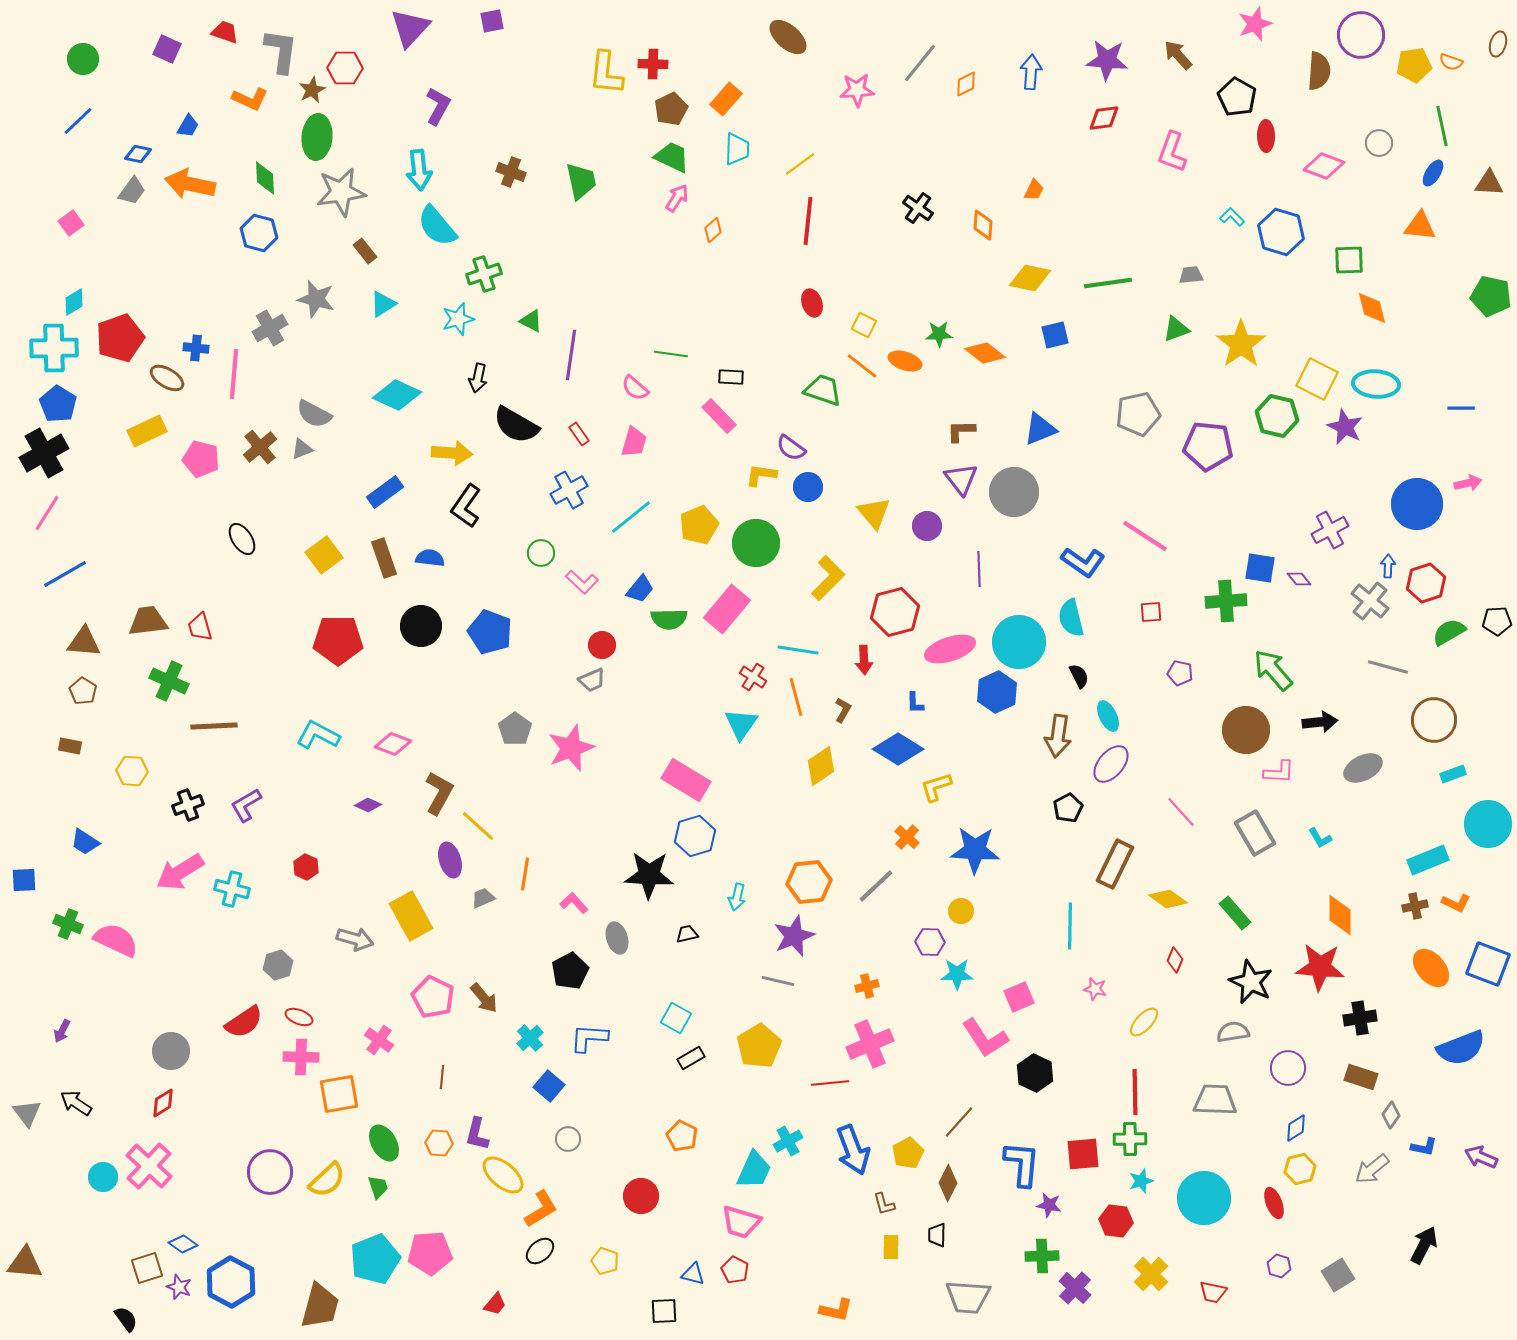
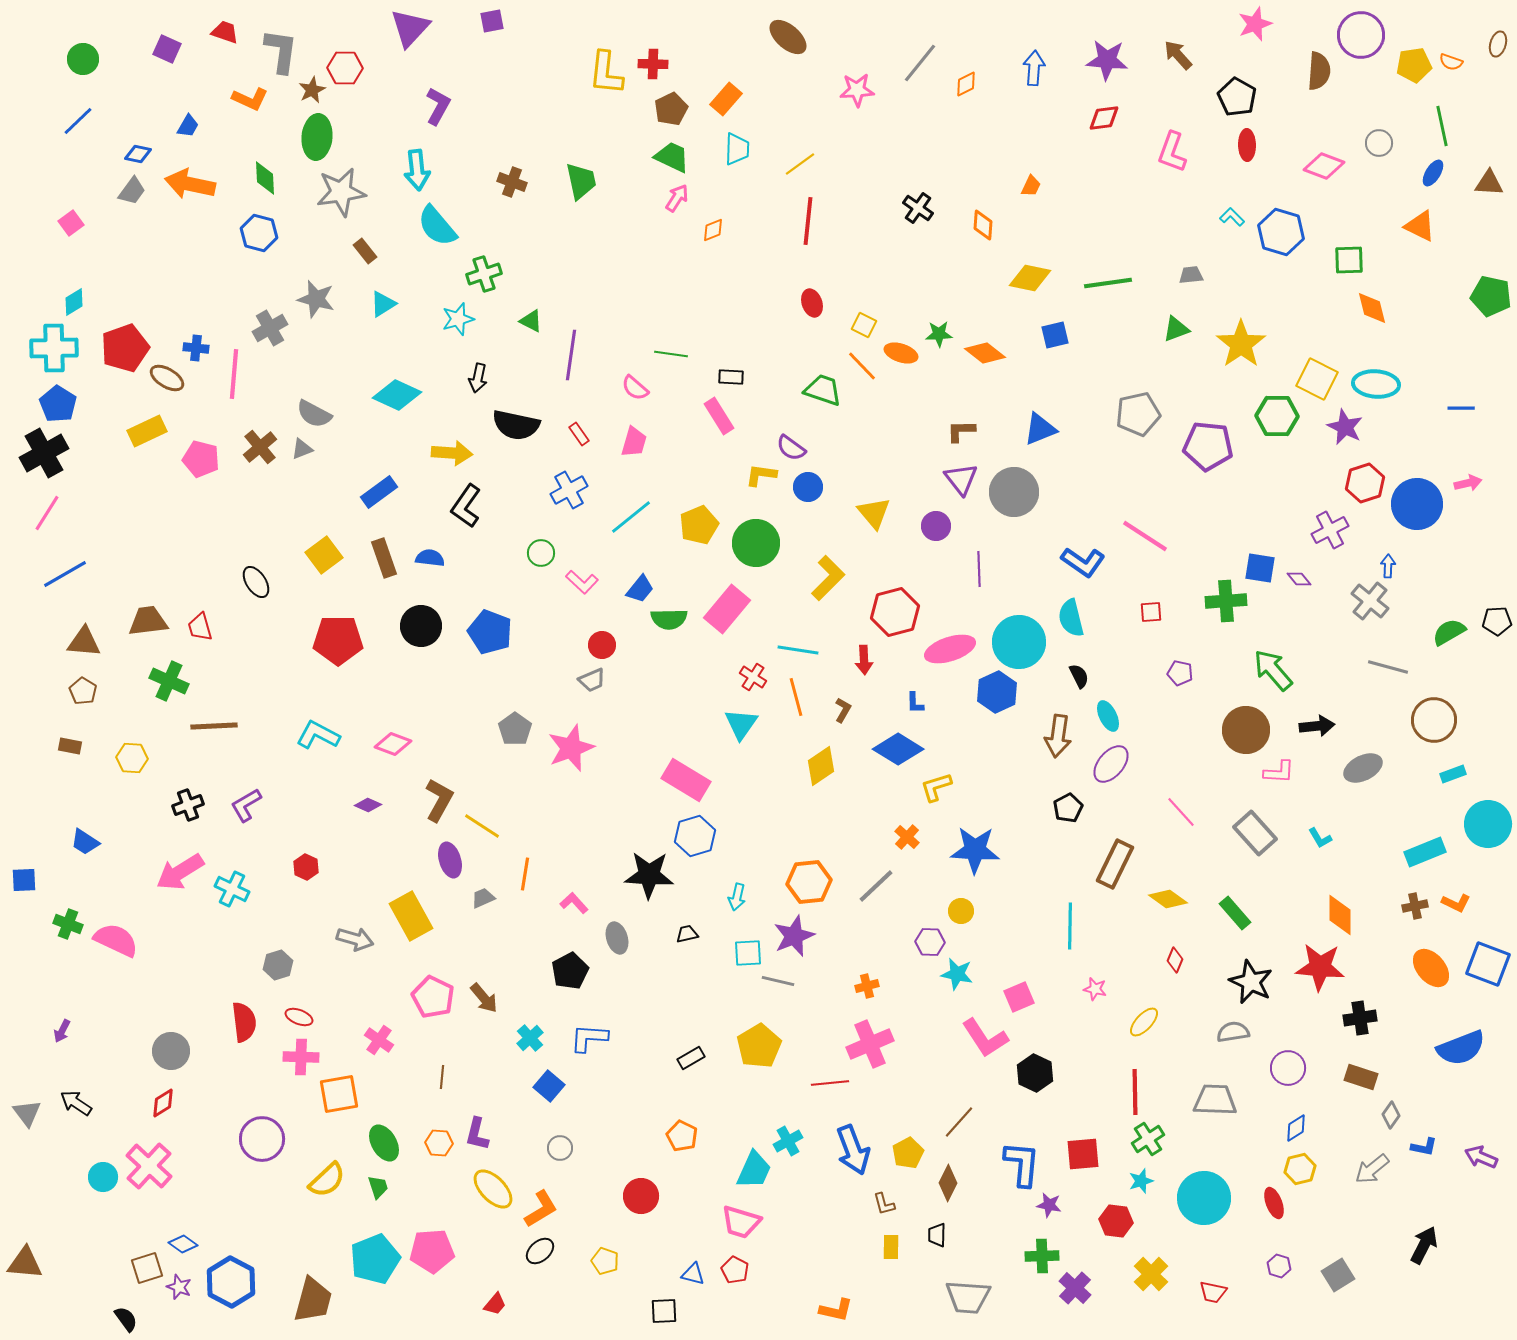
blue arrow at (1031, 72): moved 3 px right, 4 px up
red ellipse at (1266, 136): moved 19 px left, 9 px down
cyan arrow at (419, 170): moved 2 px left
brown cross at (511, 172): moved 1 px right, 10 px down
orange trapezoid at (1034, 190): moved 3 px left, 4 px up
orange triangle at (1420, 226): rotated 20 degrees clockwise
orange diamond at (713, 230): rotated 20 degrees clockwise
red pentagon at (120, 338): moved 5 px right, 10 px down
orange ellipse at (905, 361): moved 4 px left, 8 px up
orange line at (862, 366): rotated 8 degrees clockwise
pink rectangle at (719, 416): rotated 12 degrees clockwise
green hexagon at (1277, 416): rotated 12 degrees counterclockwise
black semicircle at (516, 425): rotated 18 degrees counterclockwise
blue rectangle at (385, 492): moved 6 px left
purple circle at (927, 526): moved 9 px right
black ellipse at (242, 539): moved 14 px right, 43 px down
red hexagon at (1426, 583): moved 61 px left, 100 px up
black arrow at (1320, 722): moved 3 px left, 4 px down
yellow hexagon at (132, 771): moved 13 px up
brown L-shape at (439, 793): moved 7 px down
yellow line at (478, 826): moved 4 px right; rotated 9 degrees counterclockwise
gray rectangle at (1255, 833): rotated 12 degrees counterclockwise
cyan rectangle at (1428, 860): moved 3 px left, 8 px up
cyan cross at (232, 889): rotated 12 degrees clockwise
cyan star at (957, 974): rotated 12 degrees clockwise
cyan square at (676, 1018): moved 72 px right, 65 px up; rotated 32 degrees counterclockwise
red semicircle at (244, 1022): rotated 63 degrees counterclockwise
gray circle at (568, 1139): moved 8 px left, 9 px down
green cross at (1130, 1139): moved 18 px right; rotated 32 degrees counterclockwise
purple circle at (270, 1172): moved 8 px left, 33 px up
yellow ellipse at (503, 1175): moved 10 px left, 14 px down; rotated 6 degrees clockwise
pink pentagon at (430, 1253): moved 2 px right, 2 px up
brown trapezoid at (320, 1306): moved 7 px left, 6 px up
